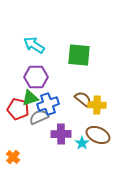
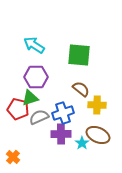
brown semicircle: moved 2 px left, 10 px up
blue cross: moved 15 px right, 9 px down
